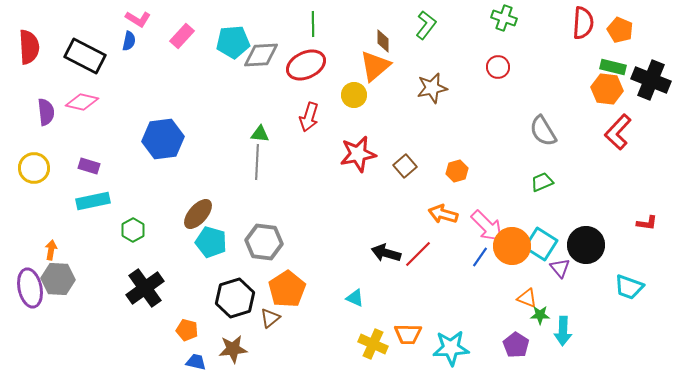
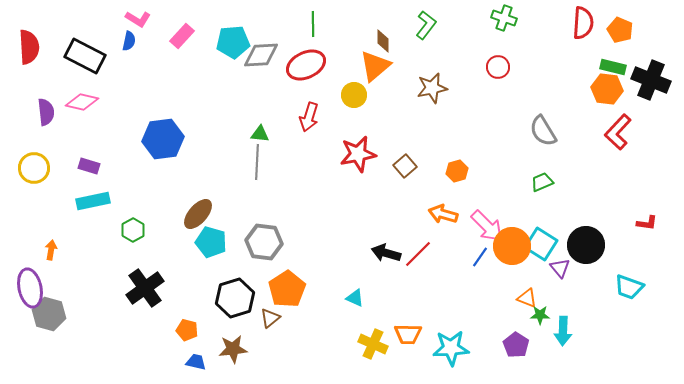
gray hexagon at (58, 279): moved 9 px left, 35 px down; rotated 12 degrees clockwise
